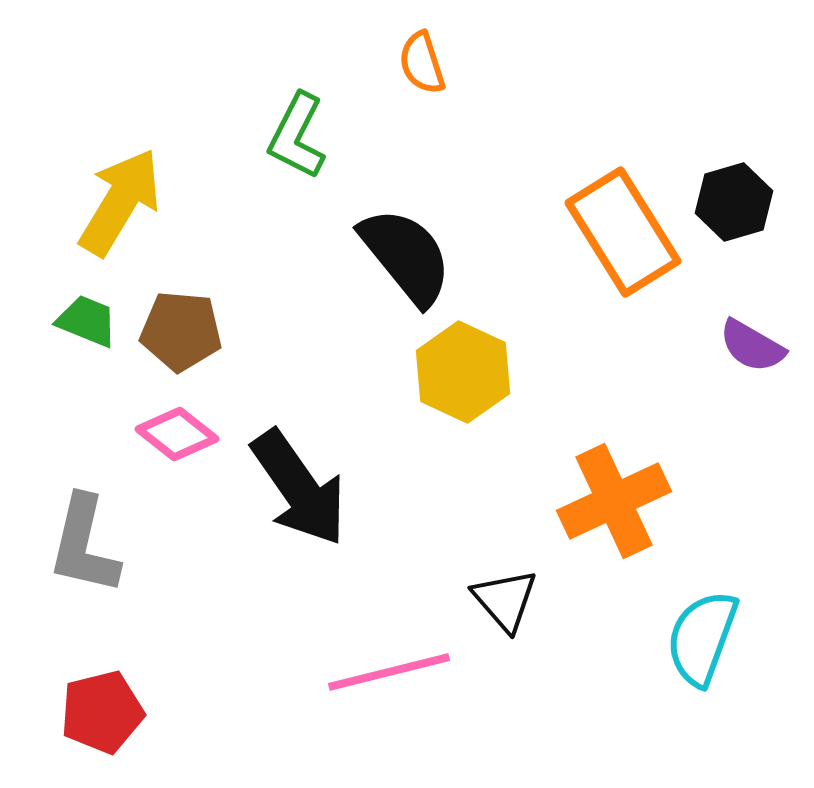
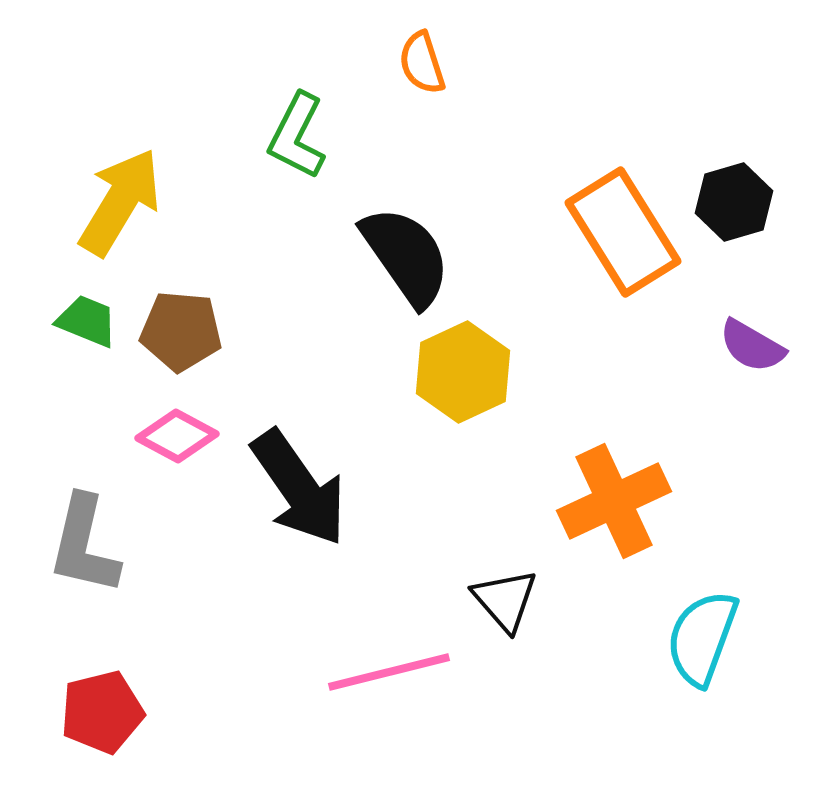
black semicircle: rotated 4 degrees clockwise
yellow hexagon: rotated 10 degrees clockwise
pink diamond: moved 2 px down; rotated 10 degrees counterclockwise
